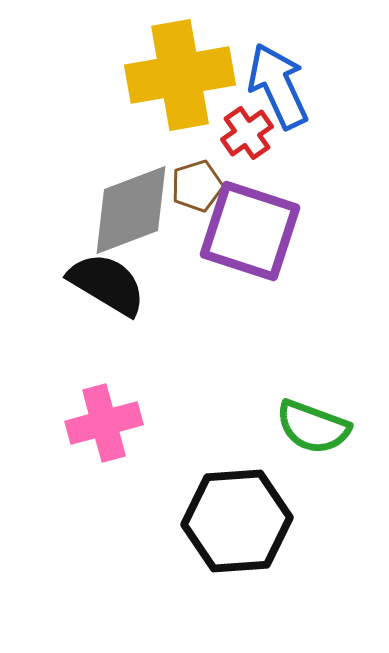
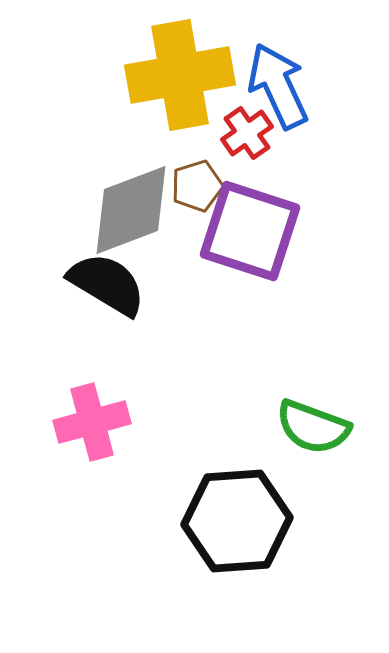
pink cross: moved 12 px left, 1 px up
